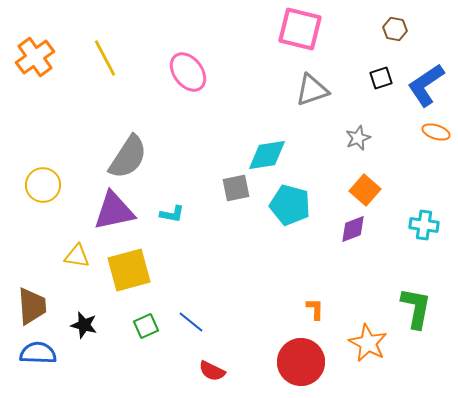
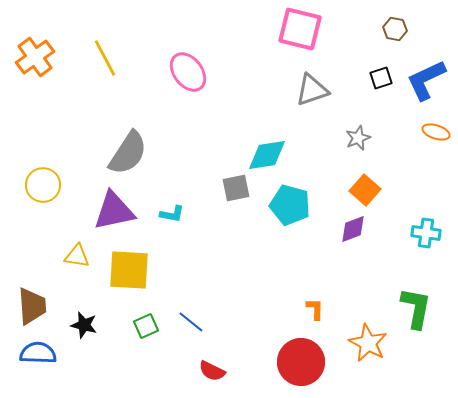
blue L-shape: moved 5 px up; rotated 9 degrees clockwise
gray semicircle: moved 4 px up
cyan cross: moved 2 px right, 8 px down
yellow square: rotated 18 degrees clockwise
